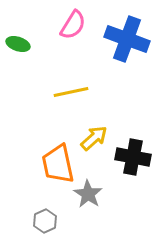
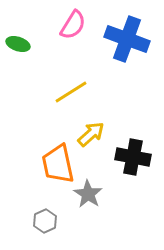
yellow line: rotated 20 degrees counterclockwise
yellow arrow: moved 3 px left, 4 px up
